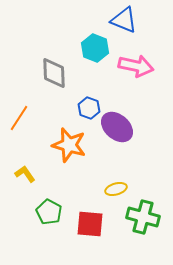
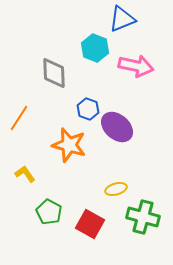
blue triangle: moved 2 px left, 1 px up; rotated 44 degrees counterclockwise
blue hexagon: moved 1 px left, 1 px down
red square: rotated 24 degrees clockwise
